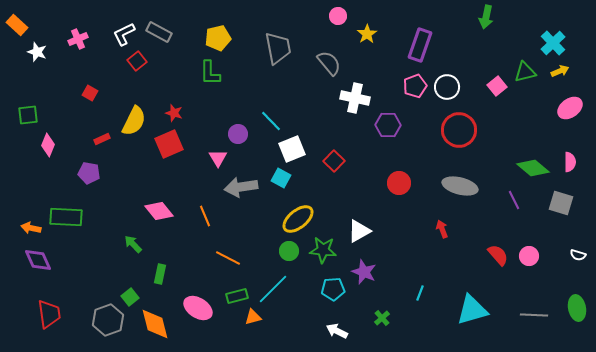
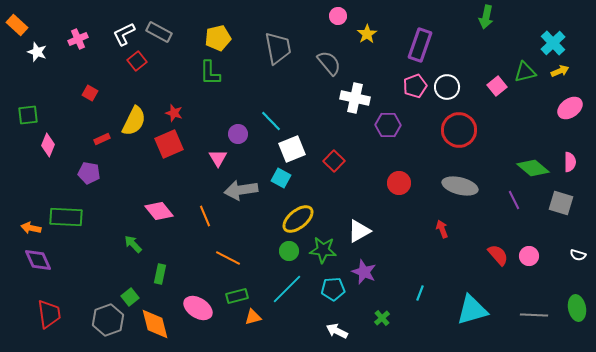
gray arrow at (241, 187): moved 3 px down
cyan line at (273, 289): moved 14 px right
